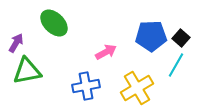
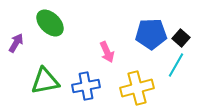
green ellipse: moved 4 px left
blue pentagon: moved 2 px up
pink arrow: moved 1 px right; rotated 95 degrees clockwise
green triangle: moved 18 px right, 10 px down
yellow cross: rotated 16 degrees clockwise
